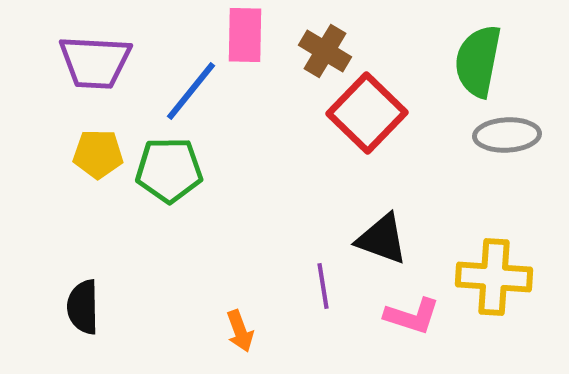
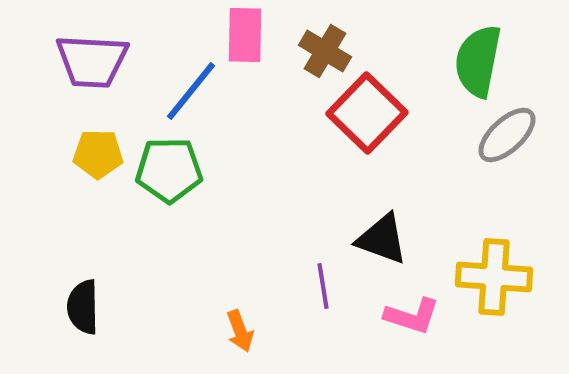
purple trapezoid: moved 3 px left, 1 px up
gray ellipse: rotated 40 degrees counterclockwise
